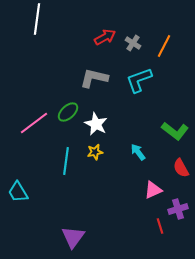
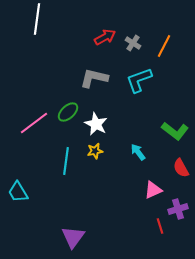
yellow star: moved 1 px up
